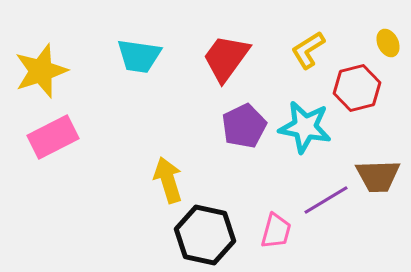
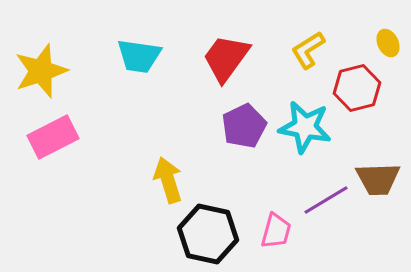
brown trapezoid: moved 3 px down
black hexagon: moved 3 px right, 1 px up
